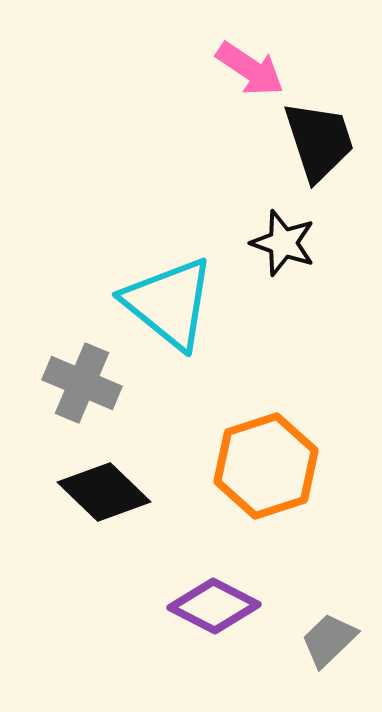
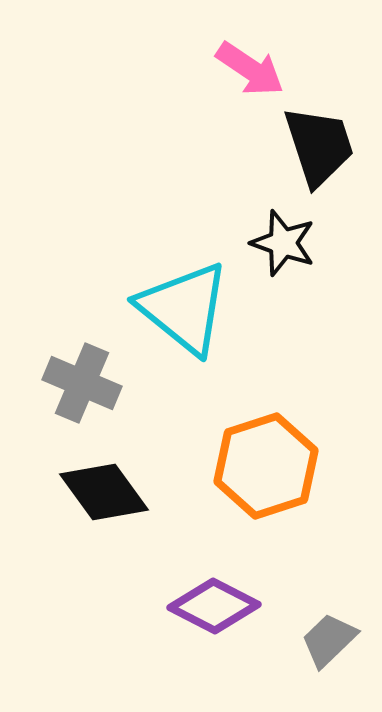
black trapezoid: moved 5 px down
cyan triangle: moved 15 px right, 5 px down
black diamond: rotated 10 degrees clockwise
